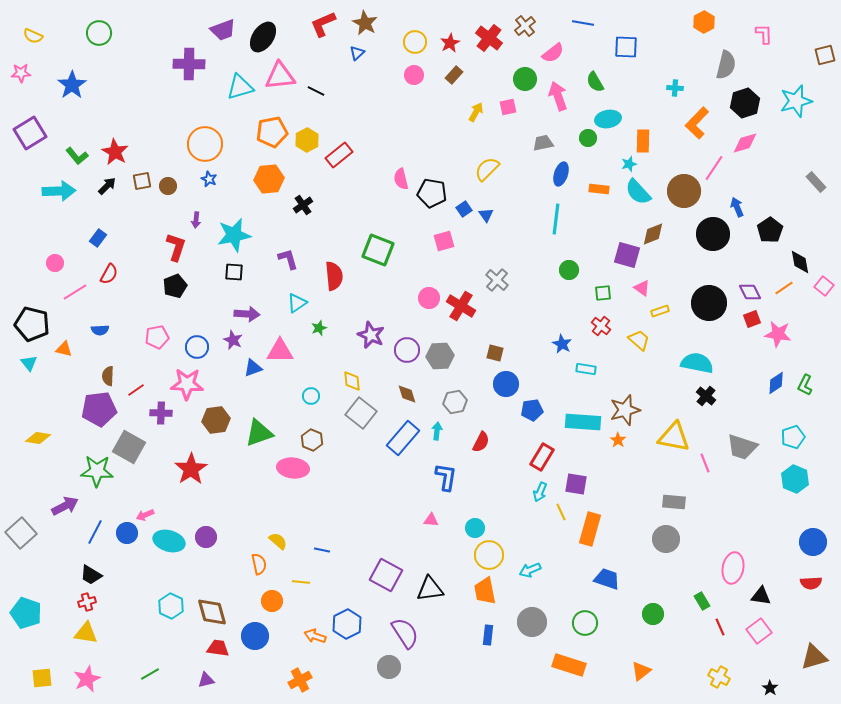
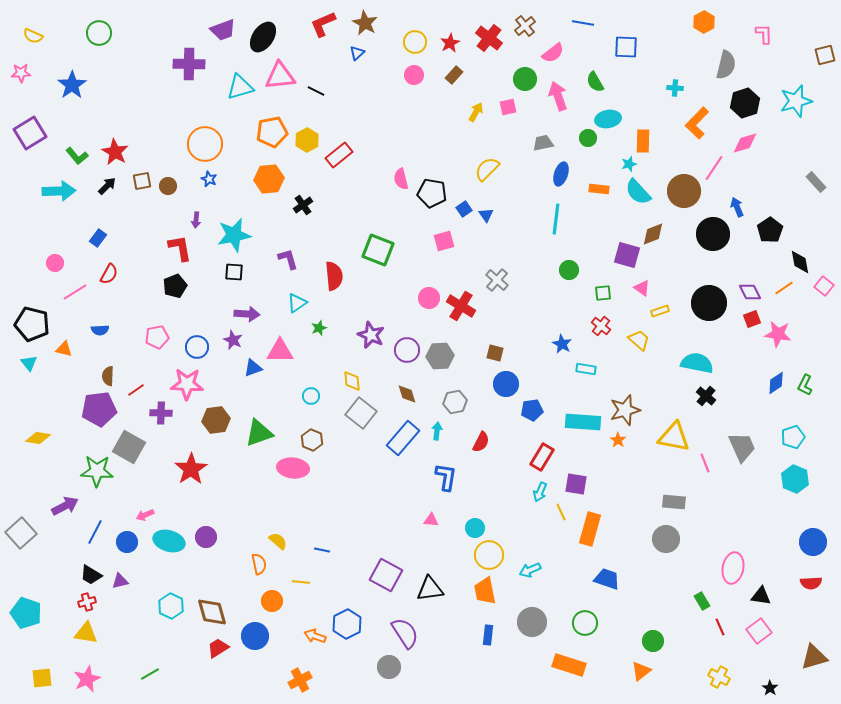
red L-shape at (176, 247): moved 4 px right, 1 px down; rotated 28 degrees counterclockwise
gray trapezoid at (742, 447): rotated 132 degrees counterclockwise
blue circle at (127, 533): moved 9 px down
green circle at (653, 614): moved 27 px down
red trapezoid at (218, 648): rotated 40 degrees counterclockwise
purple triangle at (206, 680): moved 86 px left, 99 px up
